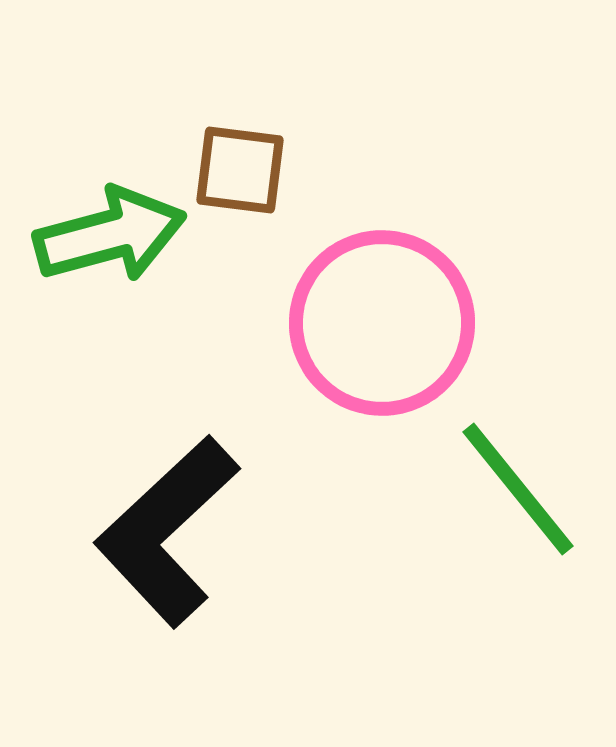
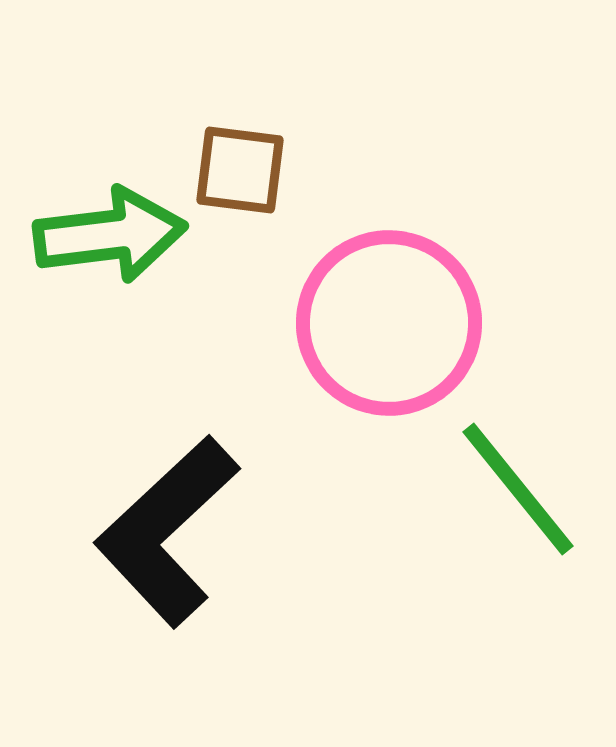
green arrow: rotated 8 degrees clockwise
pink circle: moved 7 px right
